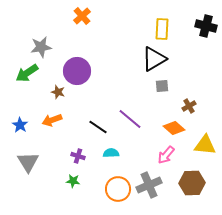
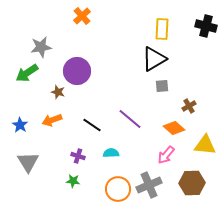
black line: moved 6 px left, 2 px up
